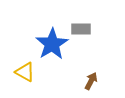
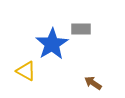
yellow triangle: moved 1 px right, 1 px up
brown arrow: moved 2 px right, 2 px down; rotated 84 degrees counterclockwise
